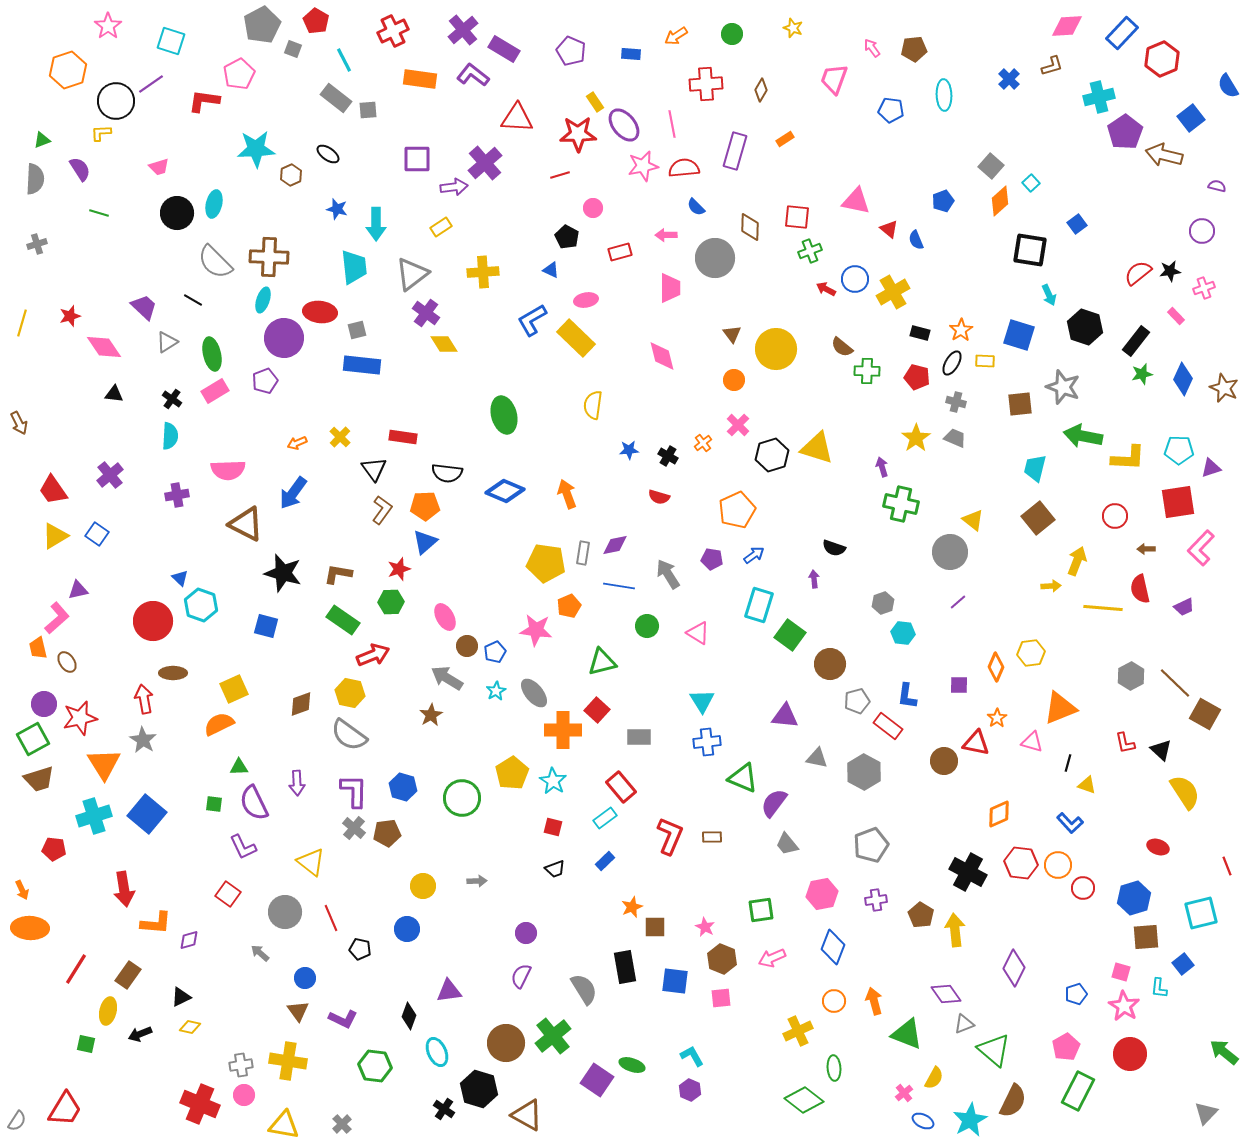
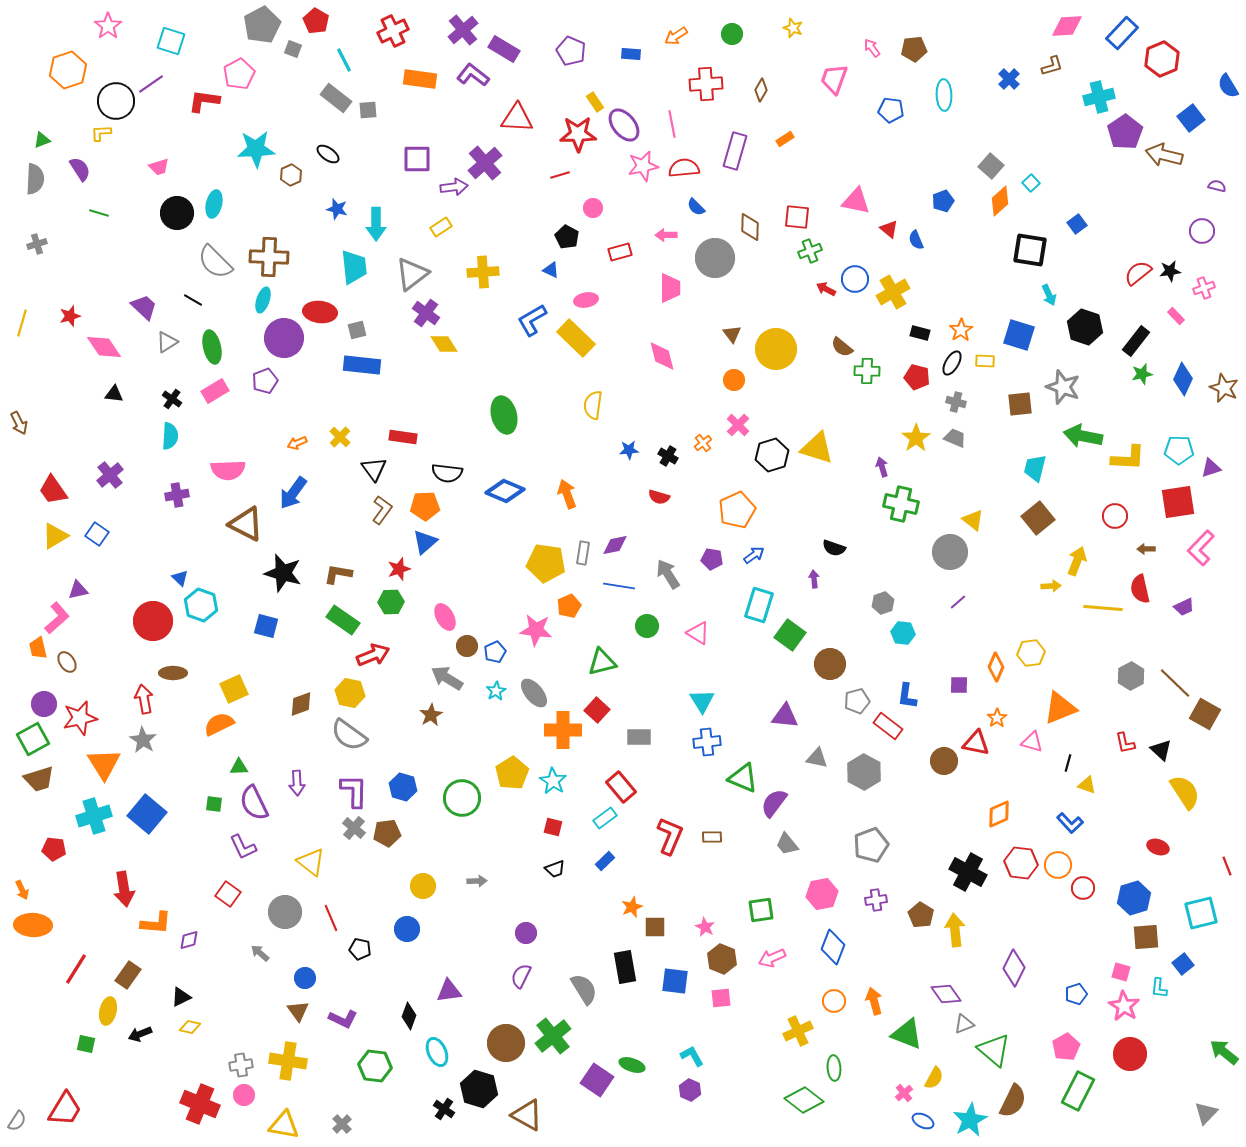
green ellipse at (212, 354): moved 7 px up
orange ellipse at (30, 928): moved 3 px right, 3 px up
